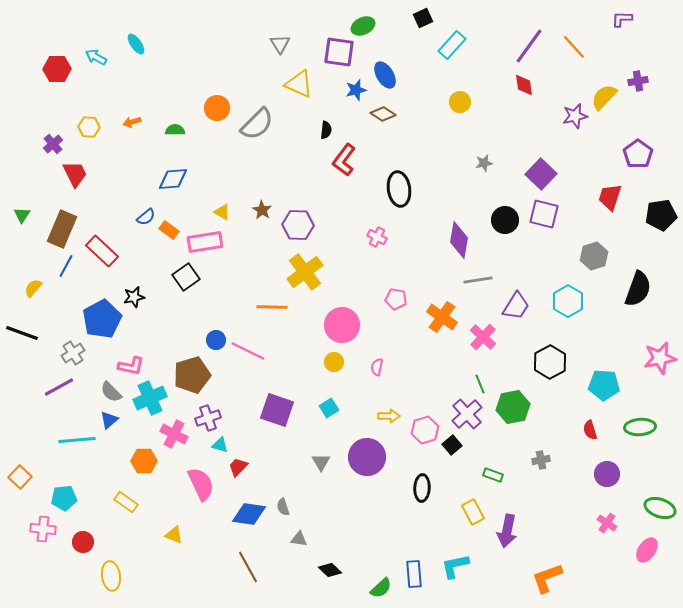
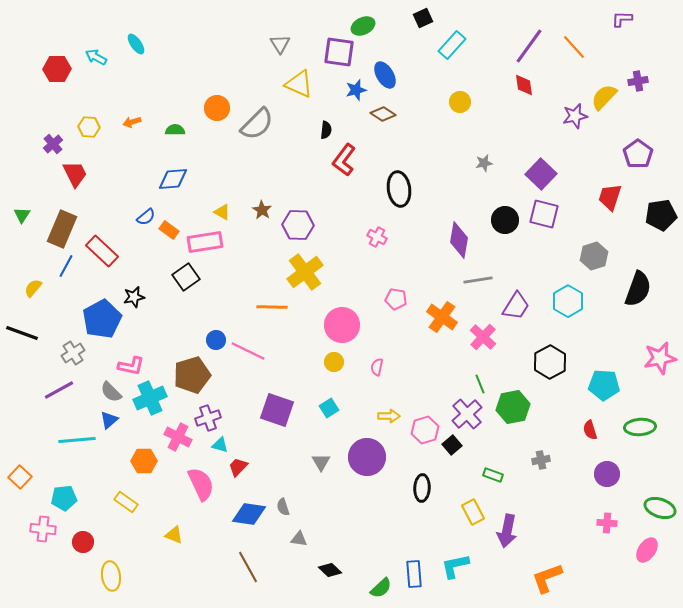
purple line at (59, 387): moved 3 px down
pink cross at (174, 434): moved 4 px right, 3 px down
pink cross at (607, 523): rotated 30 degrees counterclockwise
